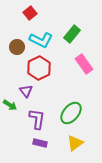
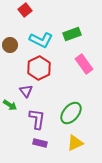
red square: moved 5 px left, 3 px up
green rectangle: rotated 30 degrees clockwise
brown circle: moved 7 px left, 2 px up
yellow triangle: rotated 12 degrees clockwise
